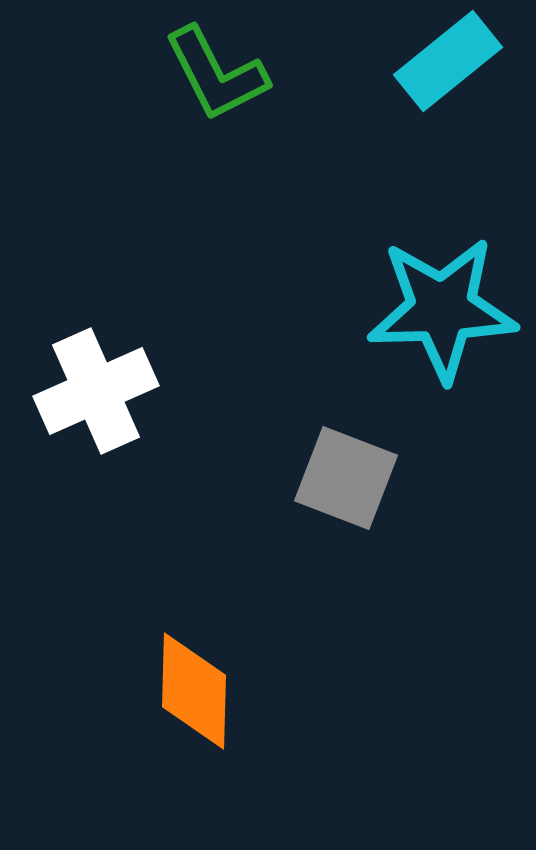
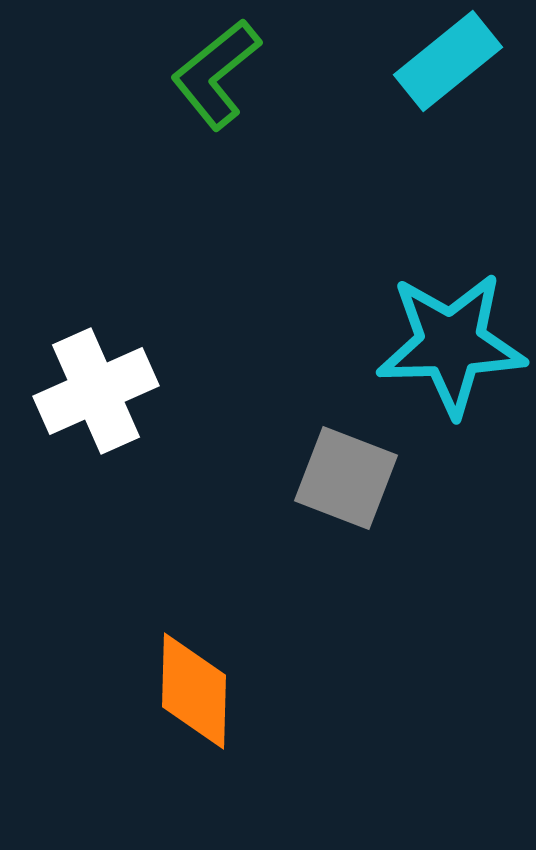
green L-shape: rotated 78 degrees clockwise
cyan star: moved 9 px right, 35 px down
